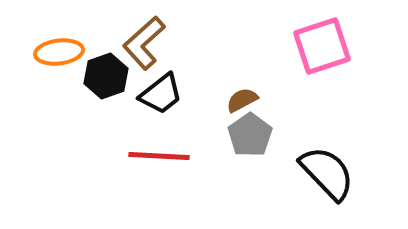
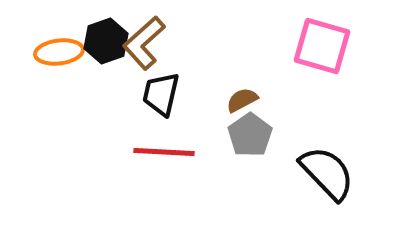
pink square: rotated 34 degrees clockwise
black hexagon: moved 35 px up
black trapezoid: rotated 141 degrees clockwise
red line: moved 5 px right, 4 px up
